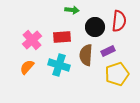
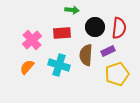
red semicircle: moved 7 px down
red rectangle: moved 4 px up
